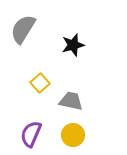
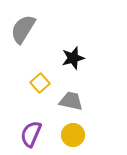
black star: moved 13 px down
